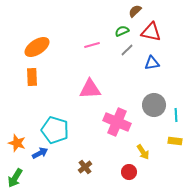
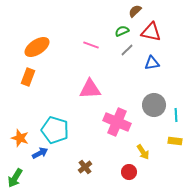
pink line: moved 1 px left; rotated 35 degrees clockwise
orange rectangle: moved 4 px left; rotated 24 degrees clockwise
orange star: moved 3 px right, 5 px up
